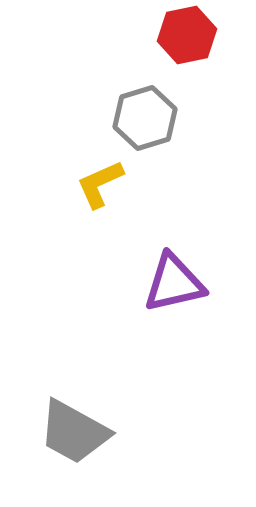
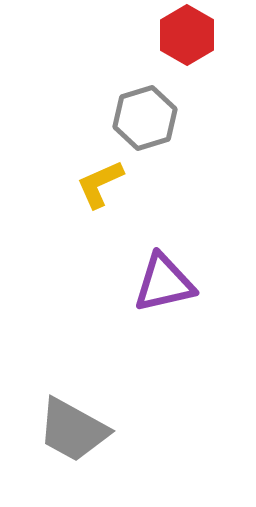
red hexagon: rotated 18 degrees counterclockwise
purple triangle: moved 10 px left
gray trapezoid: moved 1 px left, 2 px up
